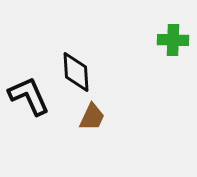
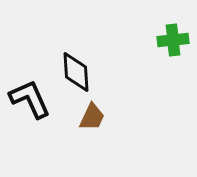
green cross: rotated 8 degrees counterclockwise
black L-shape: moved 1 px right, 3 px down
